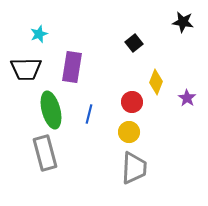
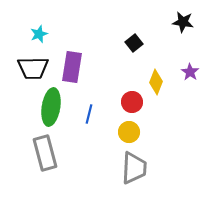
black trapezoid: moved 7 px right, 1 px up
purple star: moved 3 px right, 26 px up
green ellipse: moved 3 px up; rotated 24 degrees clockwise
